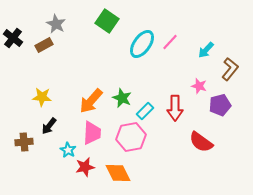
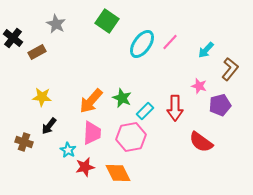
brown rectangle: moved 7 px left, 7 px down
brown cross: rotated 24 degrees clockwise
